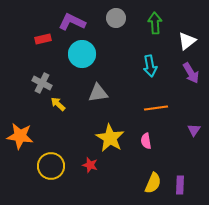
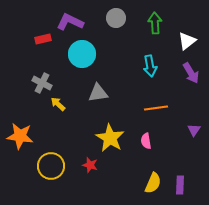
purple L-shape: moved 2 px left
